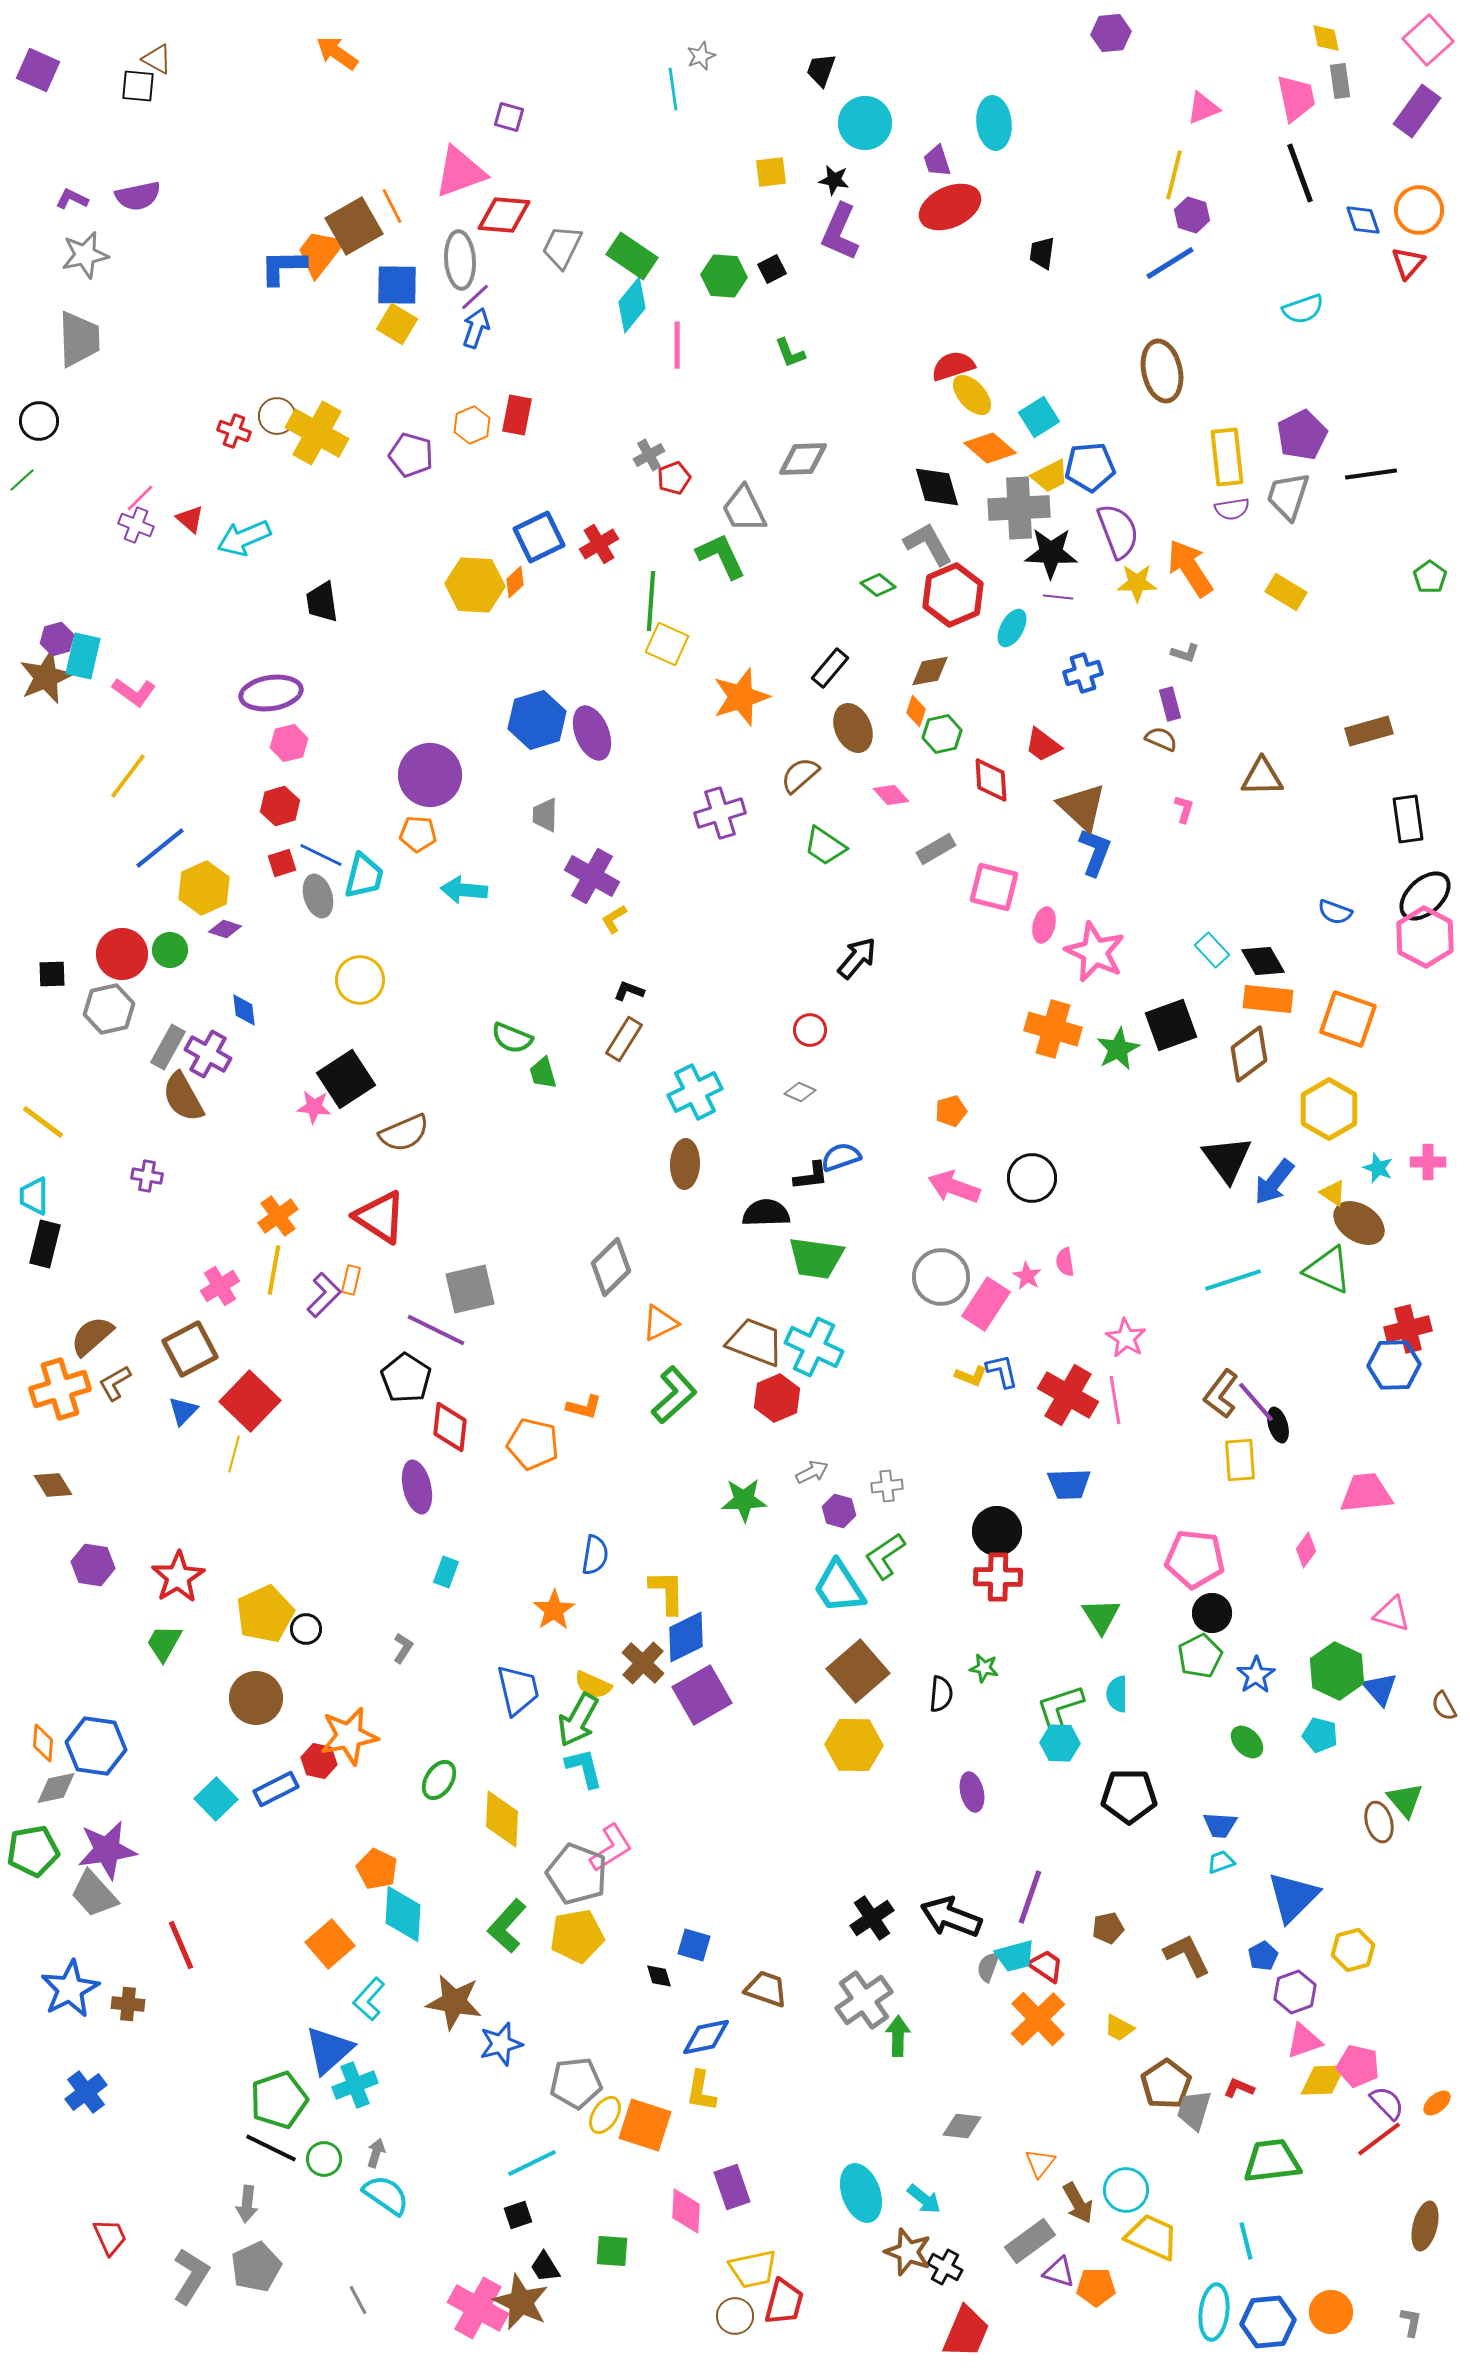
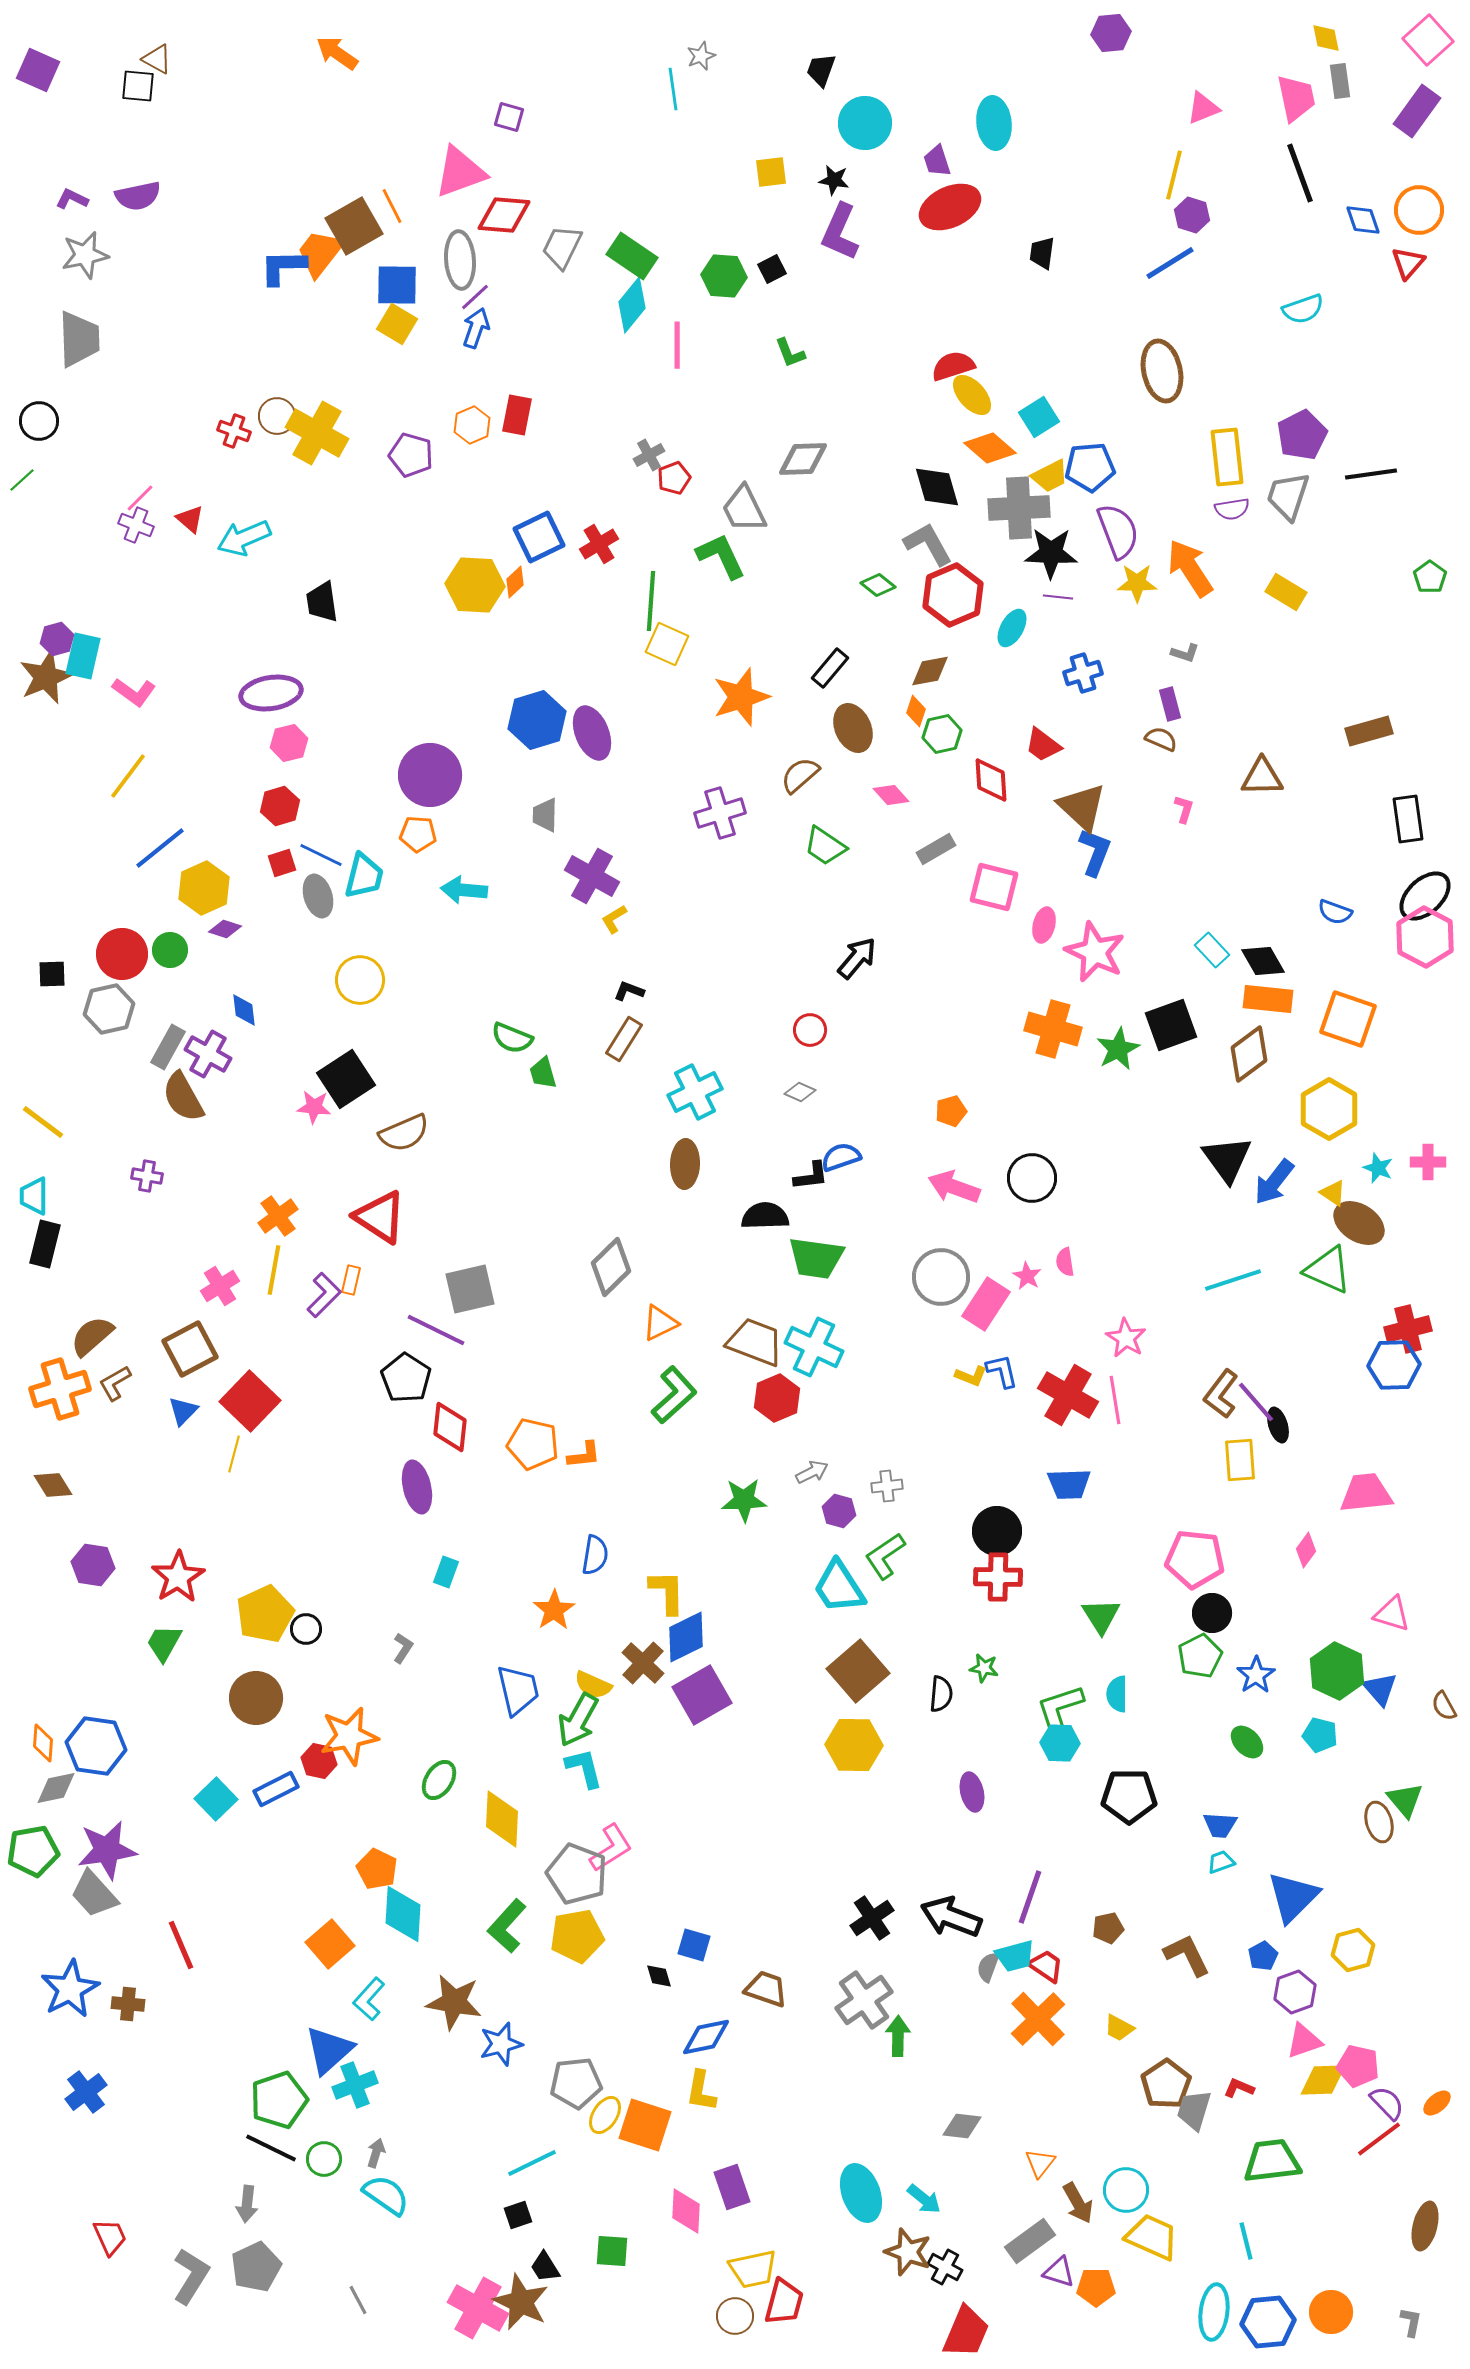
black semicircle at (766, 1213): moved 1 px left, 3 px down
orange L-shape at (584, 1407): moved 48 px down; rotated 21 degrees counterclockwise
